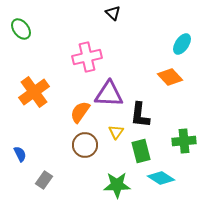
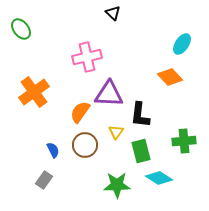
blue semicircle: moved 33 px right, 4 px up
cyan diamond: moved 2 px left
